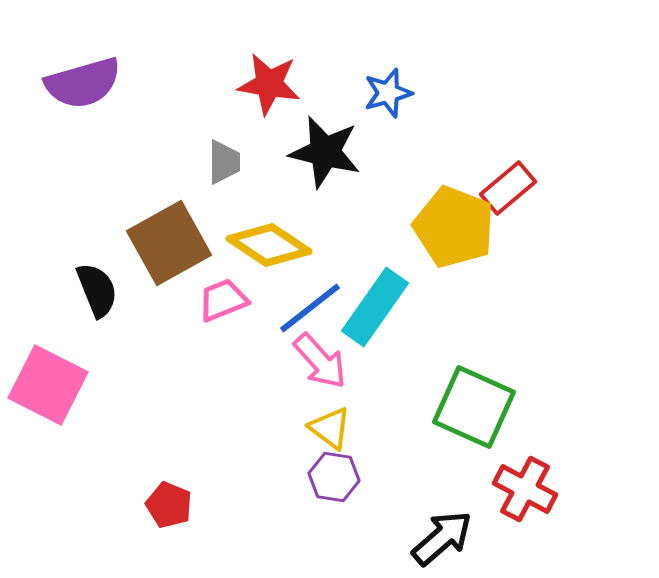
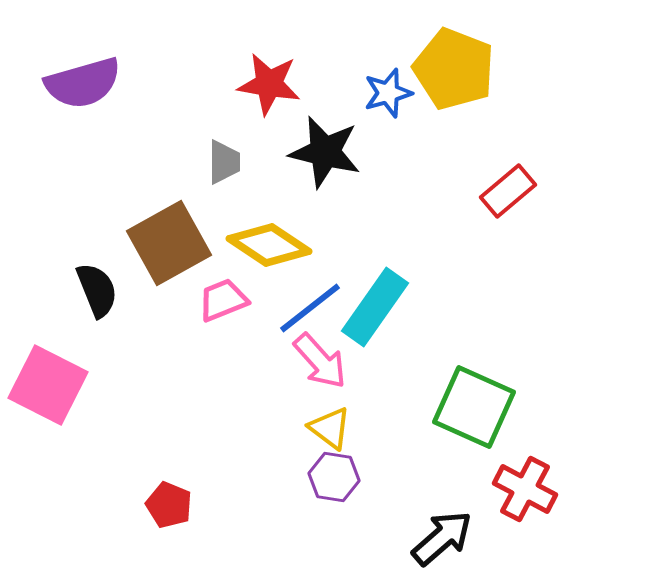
red rectangle: moved 3 px down
yellow pentagon: moved 158 px up
